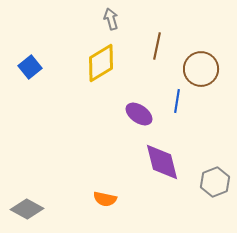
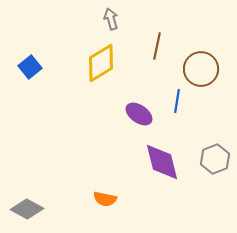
gray hexagon: moved 23 px up
